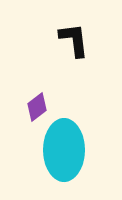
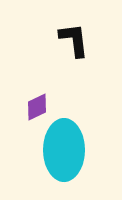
purple diamond: rotated 12 degrees clockwise
